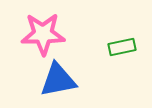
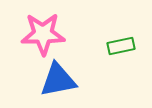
green rectangle: moved 1 px left, 1 px up
